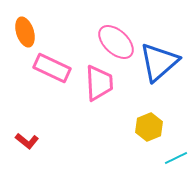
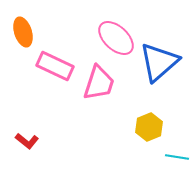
orange ellipse: moved 2 px left
pink ellipse: moved 4 px up
pink rectangle: moved 3 px right, 2 px up
pink trapezoid: rotated 21 degrees clockwise
cyan line: moved 1 px right, 1 px up; rotated 35 degrees clockwise
